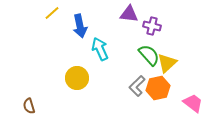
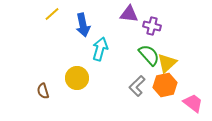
yellow line: moved 1 px down
blue arrow: moved 3 px right, 1 px up
cyan arrow: rotated 40 degrees clockwise
orange hexagon: moved 7 px right, 3 px up
brown semicircle: moved 14 px right, 15 px up
